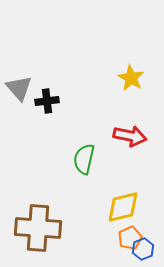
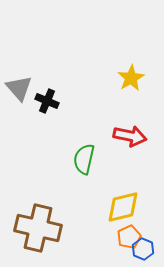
yellow star: rotated 12 degrees clockwise
black cross: rotated 30 degrees clockwise
brown cross: rotated 9 degrees clockwise
orange pentagon: moved 1 px left, 1 px up
blue hexagon: rotated 15 degrees counterclockwise
